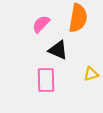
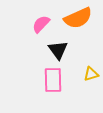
orange semicircle: rotated 56 degrees clockwise
black triangle: rotated 30 degrees clockwise
pink rectangle: moved 7 px right
